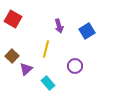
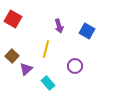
blue square: rotated 28 degrees counterclockwise
